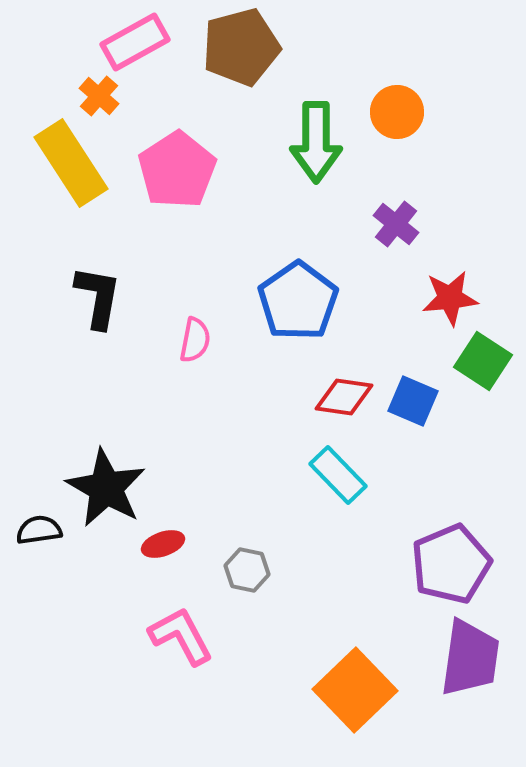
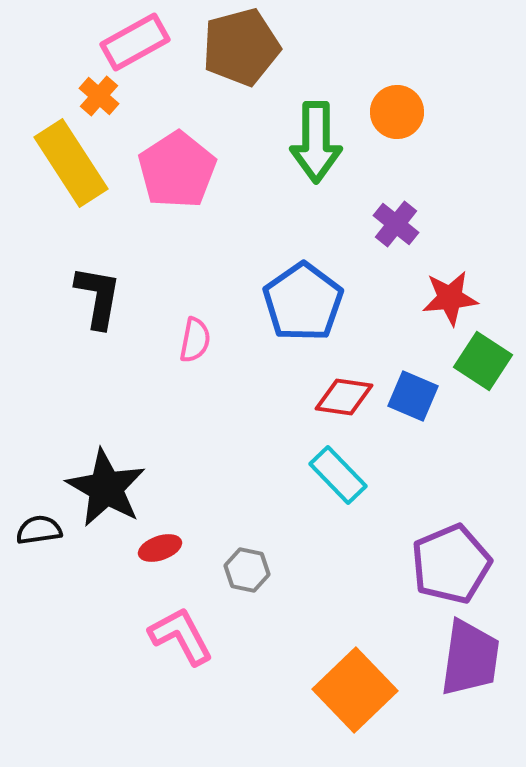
blue pentagon: moved 5 px right, 1 px down
blue square: moved 5 px up
red ellipse: moved 3 px left, 4 px down
